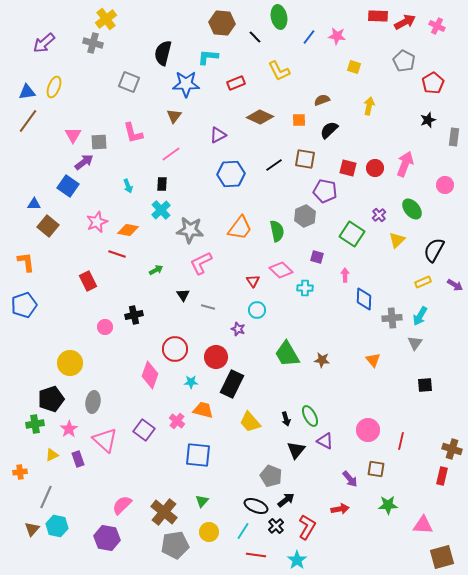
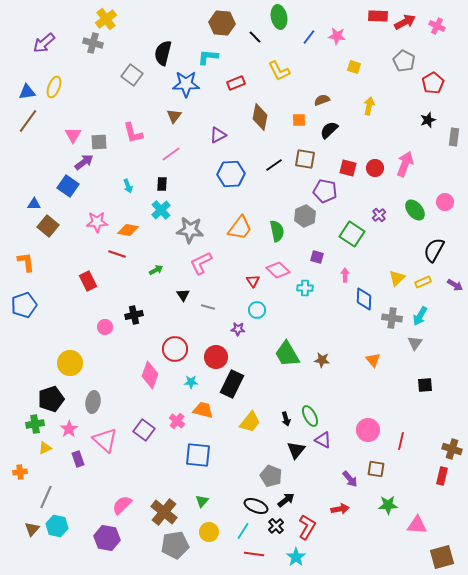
gray square at (129, 82): moved 3 px right, 7 px up; rotated 15 degrees clockwise
brown diamond at (260, 117): rotated 76 degrees clockwise
pink circle at (445, 185): moved 17 px down
green ellipse at (412, 209): moved 3 px right, 1 px down
pink star at (97, 222): rotated 20 degrees clockwise
yellow triangle at (397, 240): moved 38 px down
pink diamond at (281, 270): moved 3 px left
gray cross at (392, 318): rotated 12 degrees clockwise
purple star at (238, 329): rotated 16 degrees counterclockwise
yellow trapezoid at (250, 422): rotated 100 degrees counterclockwise
purple triangle at (325, 441): moved 2 px left, 1 px up
yellow triangle at (52, 455): moved 7 px left, 7 px up
pink triangle at (423, 525): moved 6 px left
red line at (256, 555): moved 2 px left, 1 px up
cyan star at (297, 560): moved 1 px left, 3 px up
